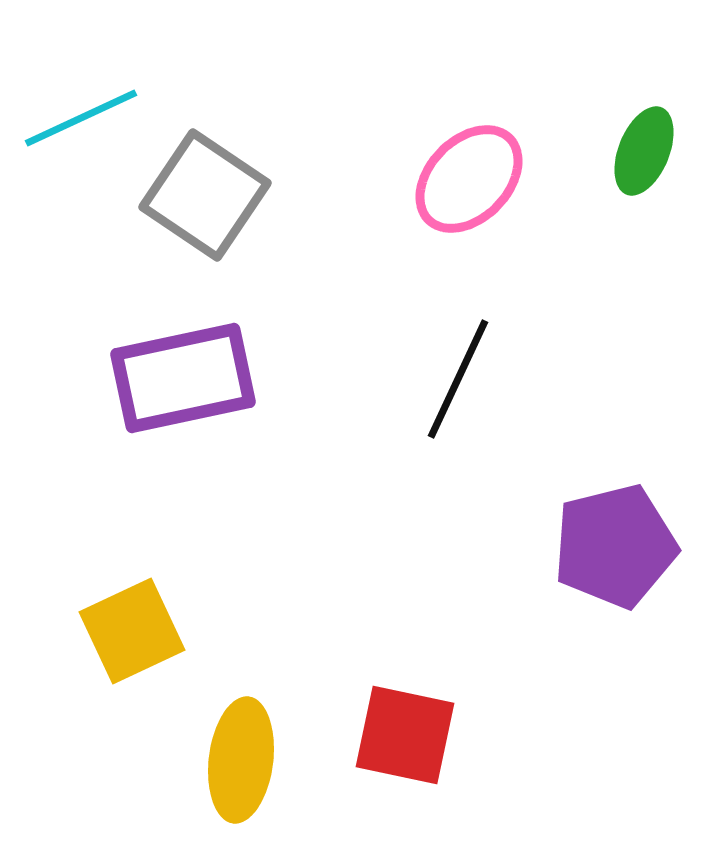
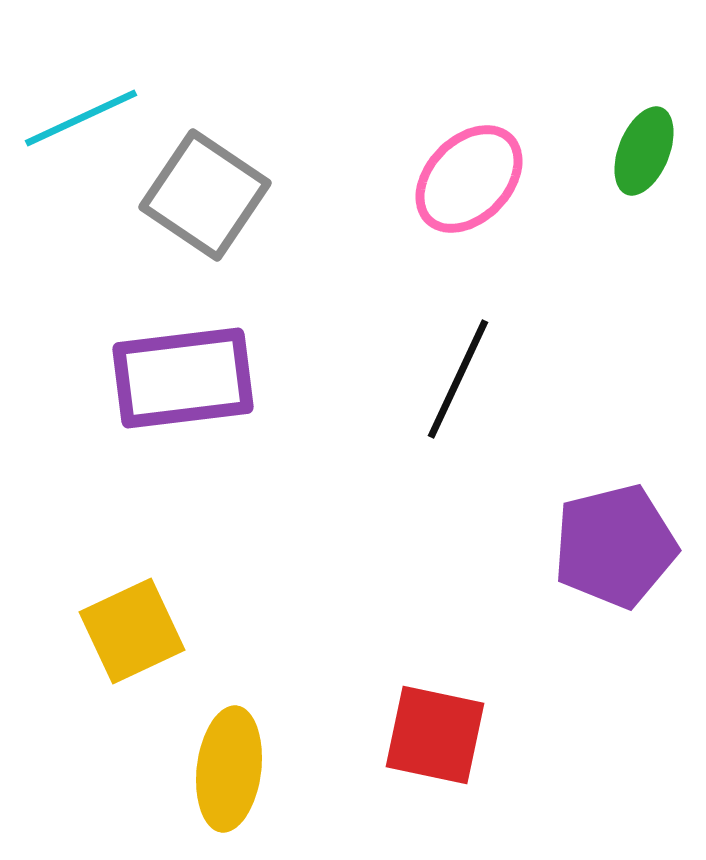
purple rectangle: rotated 5 degrees clockwise
red square: moved 30 px right
yellow ellipse: moved 12 px left, 9 px down
